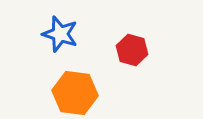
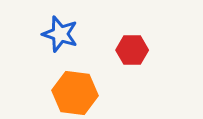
red hexagon: rotated 16 degrees counterclockwise
